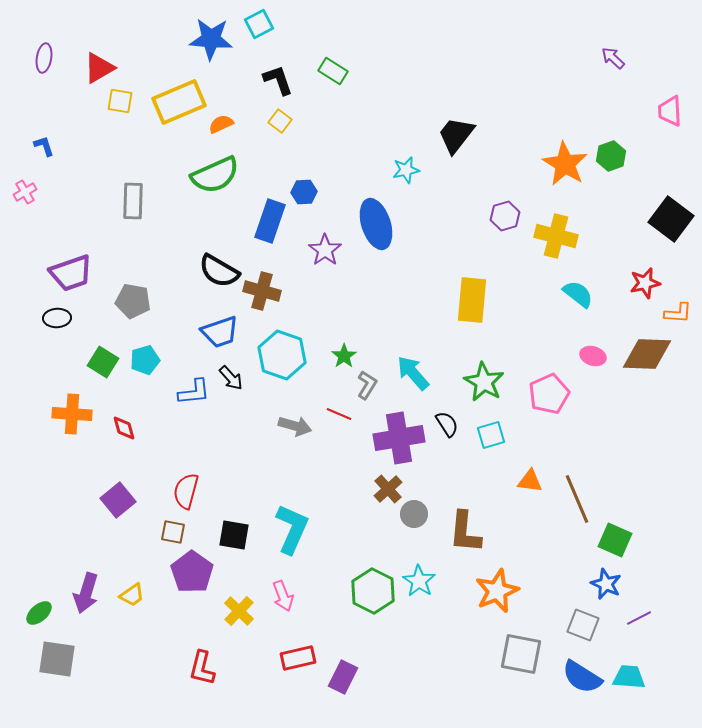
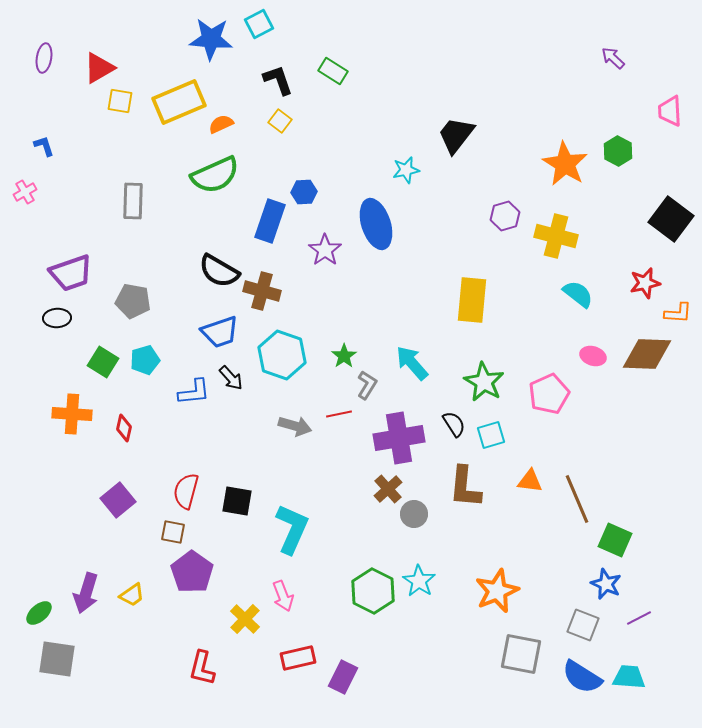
green hexagon at (611, 156): moved 7 px right, 5 px up; rotated 12 degrees counterclockwise
cyan arrow at (413, 373): moved 1 px left, 10 px up
red line at (339, 414): rotated 35 degrees counterclockwise
black semicircle at (447, 424): moved 7 px right
red diamond at (124, 428): rotated 28 degrees clockwise
brown L-shape at (465, 532): moved 45 px up
black square at (234, 535): moved 3 px right, 34 px up
yellow cross at (239, 611): moved 6 px right, 8 px down
